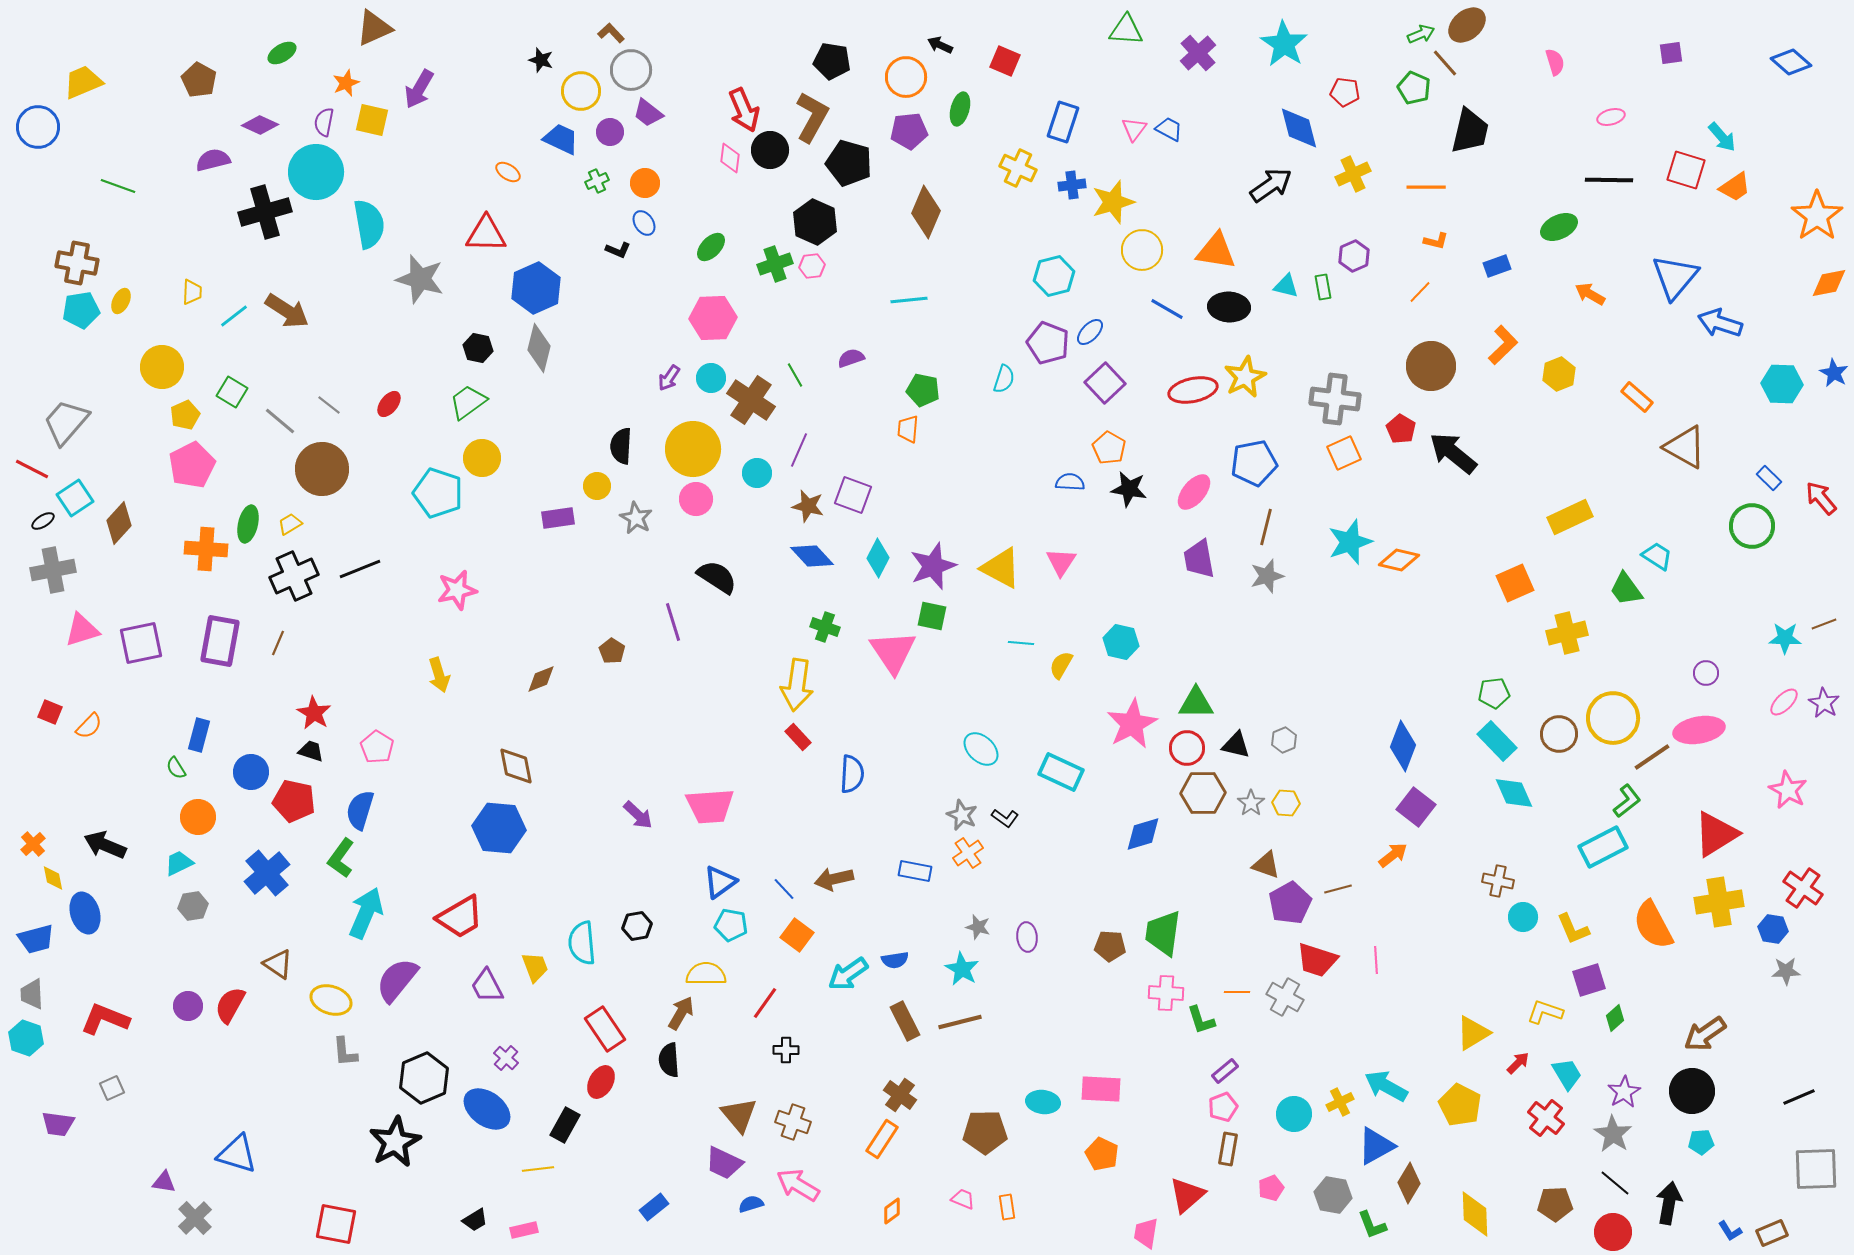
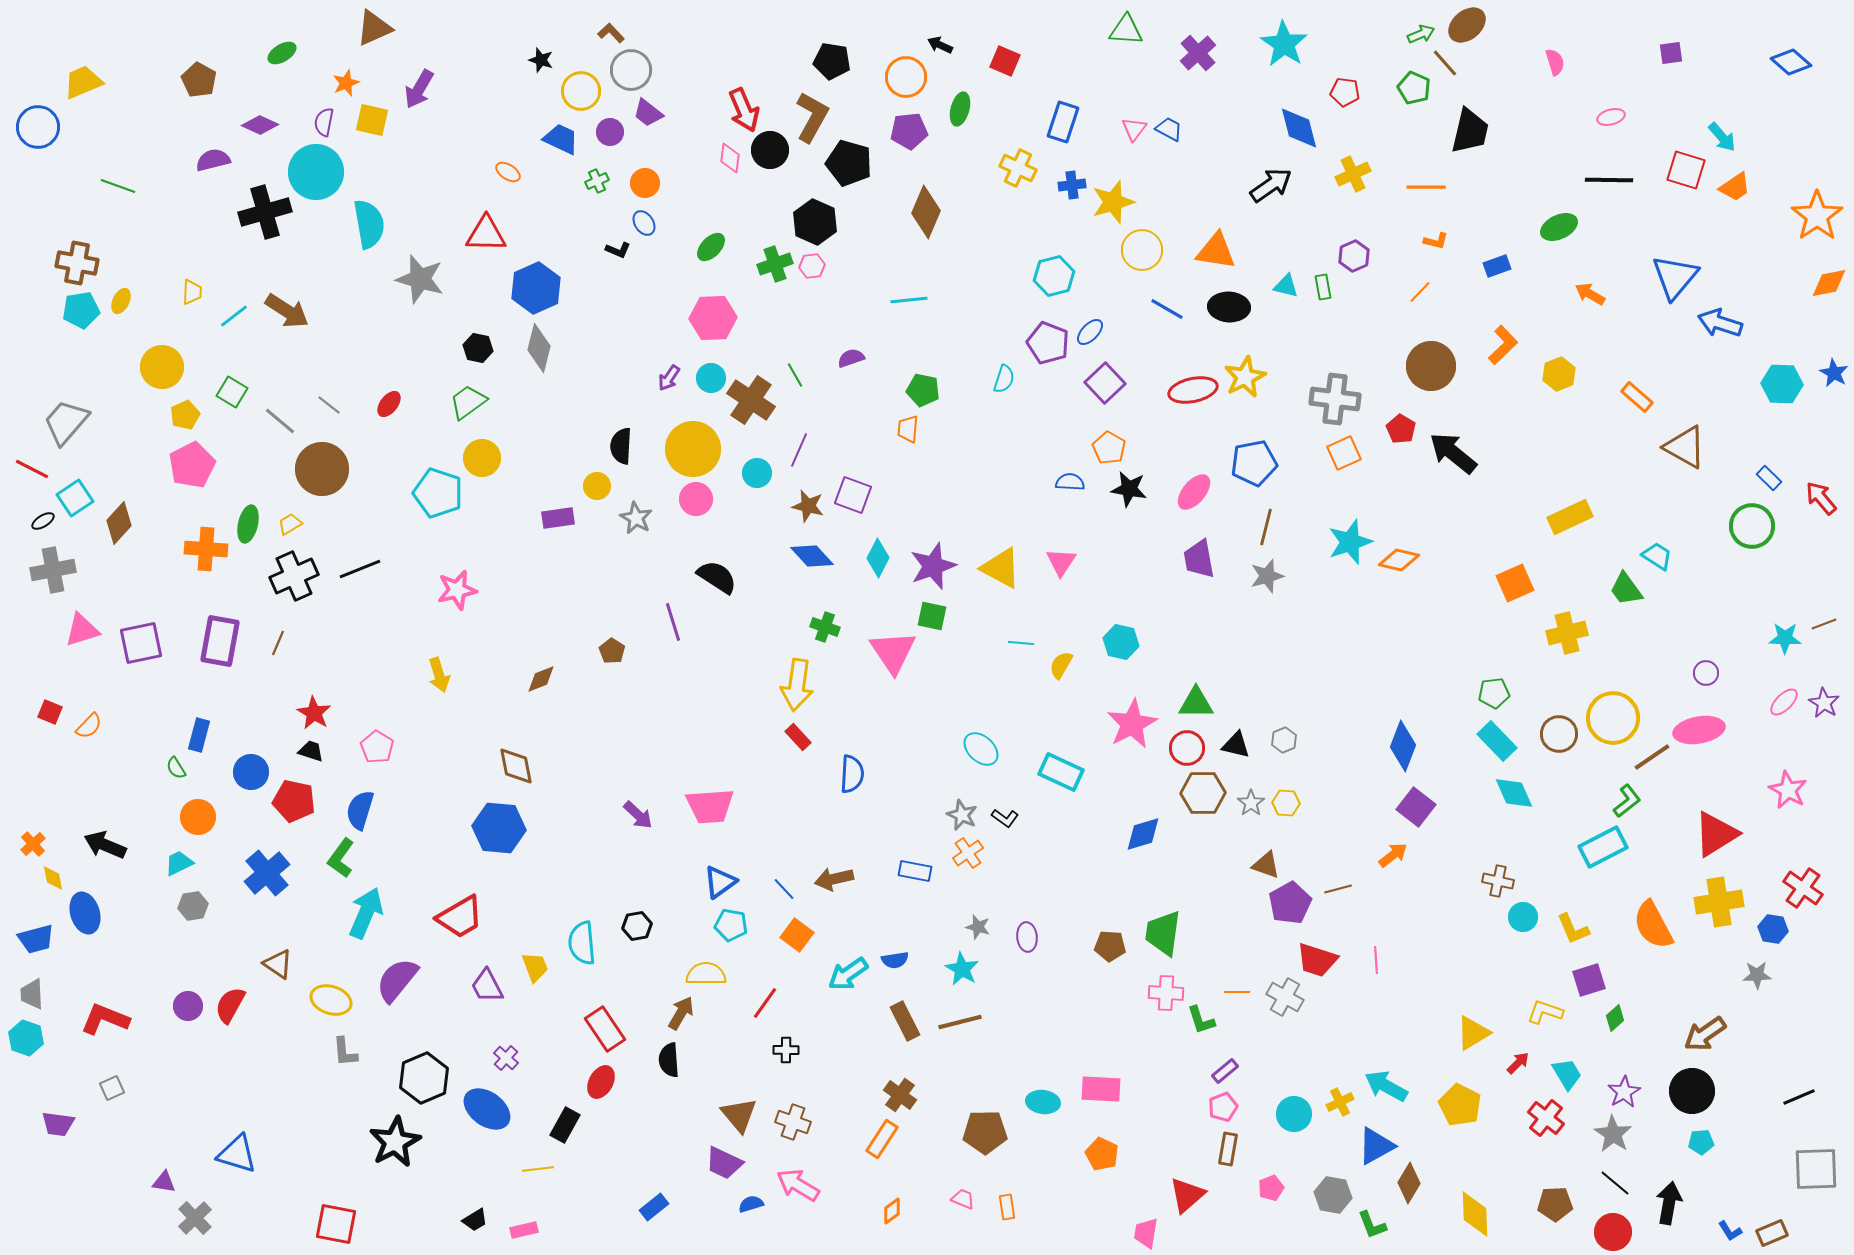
gray star at (1786, 971): moved 29 px left, 4 px down
